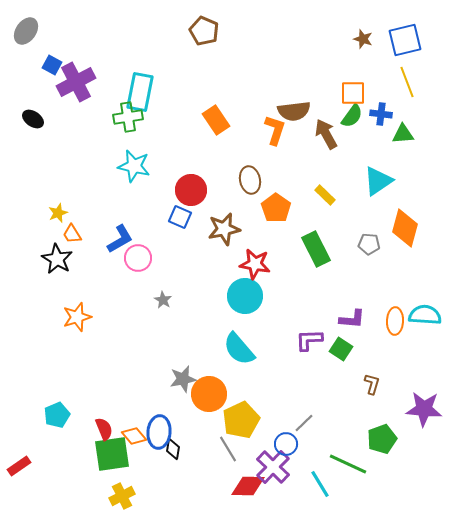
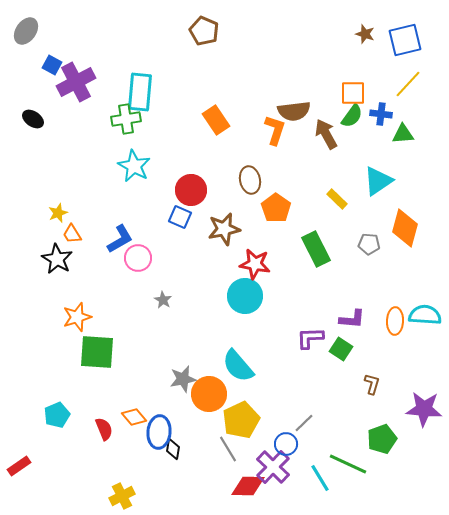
brown star at (363, 39): moved 2 px right, 5 px up
yellow line at (407, 82): moved 1 px right, 2 px down; rotated 64 degrees clockwise
cyan rectangle at (140, 92): rotated 6 degrees counterclockwise
green cross at (128, 117): moved 2 px left, 2 px down
cyan star at (134, 166): rotated 16 degrees clockwise
yellow rectangle at (325, 195): moved 12 px right, 4 px down
purple L-shape at (309, 340): moved 1 px right, 2 px up
cyan semicircle at (239, 349): moved 1 px left, 17 px down
orange diamond at (134, 436): moved 19 px up
green square at (112, 454): moved 15 px left, 102 px up; rotated 12 degrees clockwise
cyan line at (320, 484): moved 6 px up
